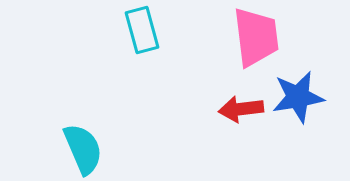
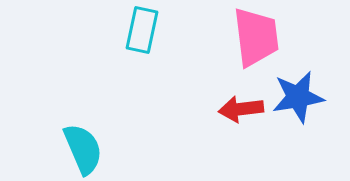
cyan rectangle: rotated 27 degrees clockwise
